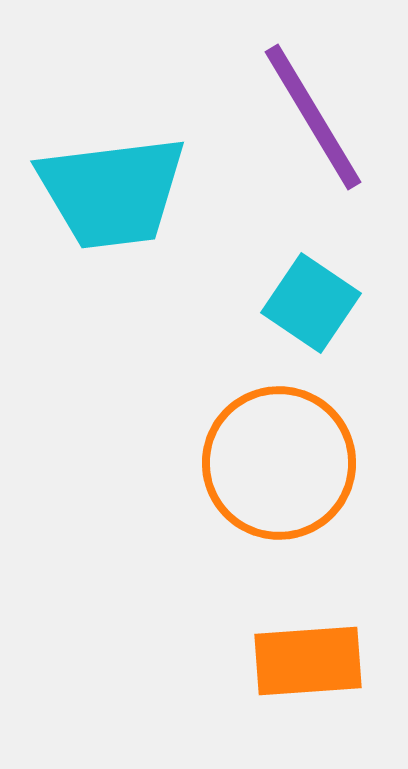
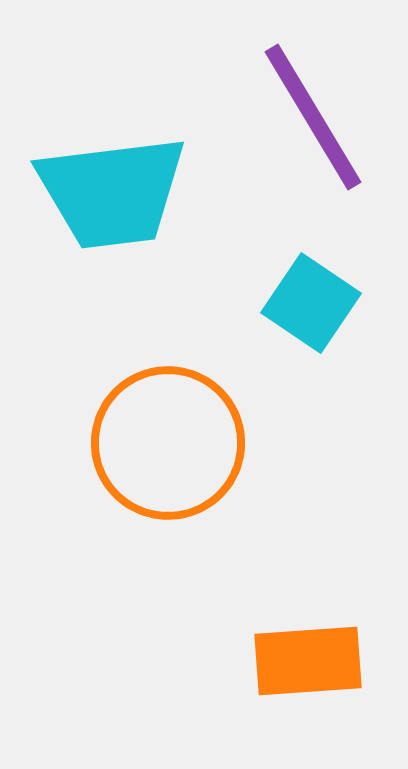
orange circle: moved 111 px left, 20 px up
